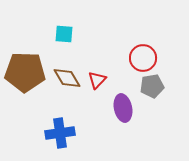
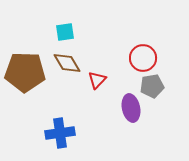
cyan square: moved 1 px right, 2 px up; rotated 12 degrees counterclockwise
brown diamond: moved 15 px up
purple ellipse: moved 8 px right
